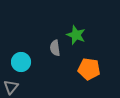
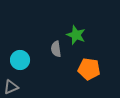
gray semicircle: moved 1 px right, 1 px down
cyan circle: moved 1 px left, 2 px up
gray triangle: rotated 28 degrees clockwise
